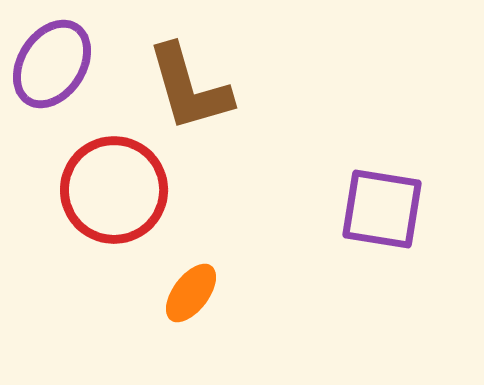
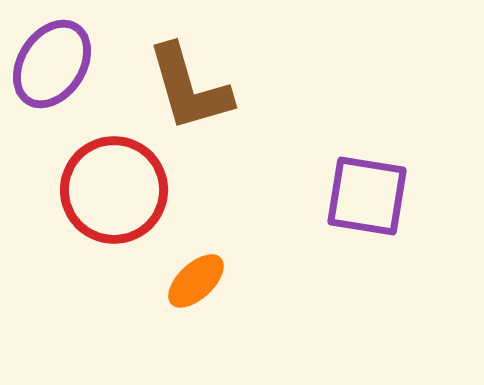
purple square: moved 15 px left, 13 px up
orange ellipse: moved 5 px right, 12 px up; rotated 10 degrees clockwise
